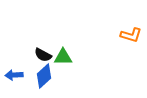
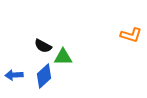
black semicircle: moved 9 px up
